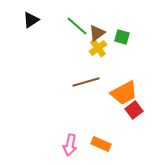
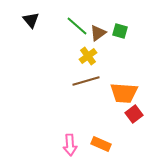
black triangle: rotated 36 degrees counterclockwise
brown triangle: moved 1 px right
green square: moved 2 px left, 6 px up
yellow cross: moved 10 px left, 8 px down
brown line: moved 1 px up
orange trapezoid: rotated 32 degrees clockwise
red square: moved 4 px down
pink arrow: rotated 15 degrees counterclockwise
